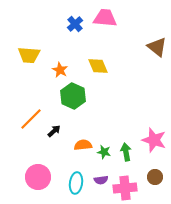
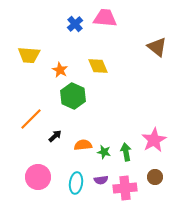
black arrow: moved 1 px right, 5 px down
pink star: rotated 25 degrees clockwise
